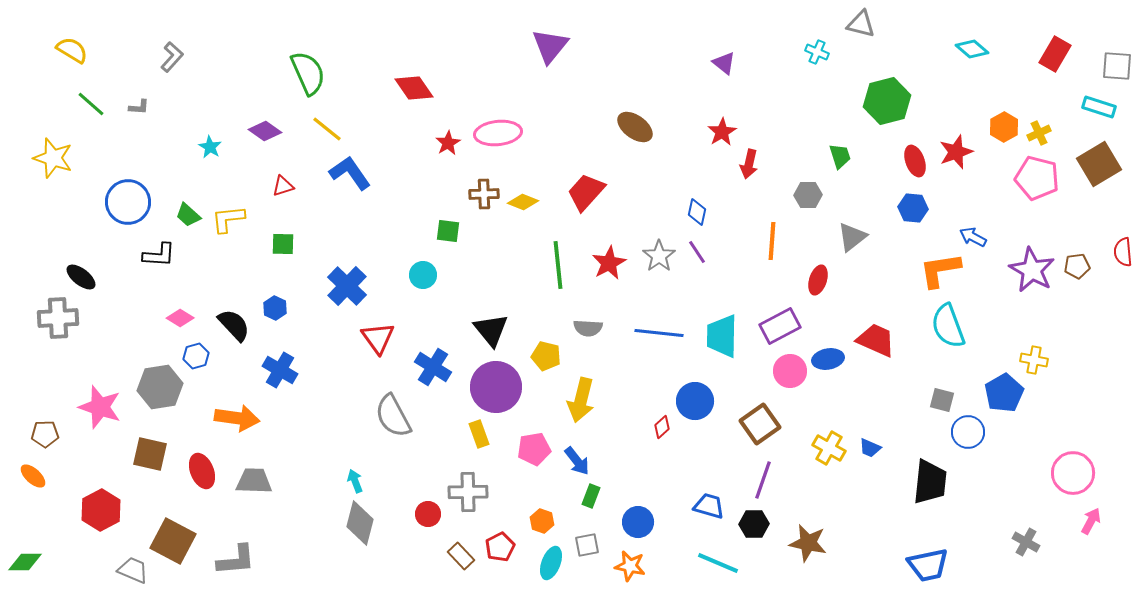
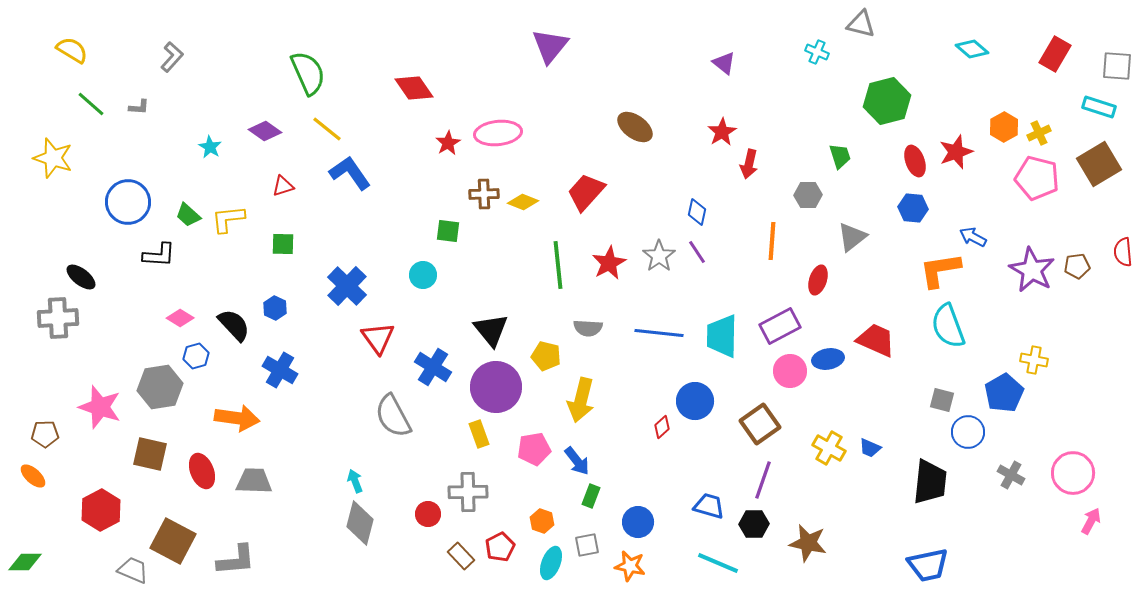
gray cross at (1026, 542): moved 15 px left, 67 px up
